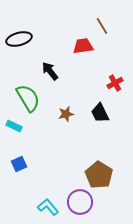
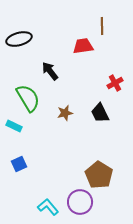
brown line: rotated 30 degrees clockwise
brown star: moved 1 px left, 1 px up
